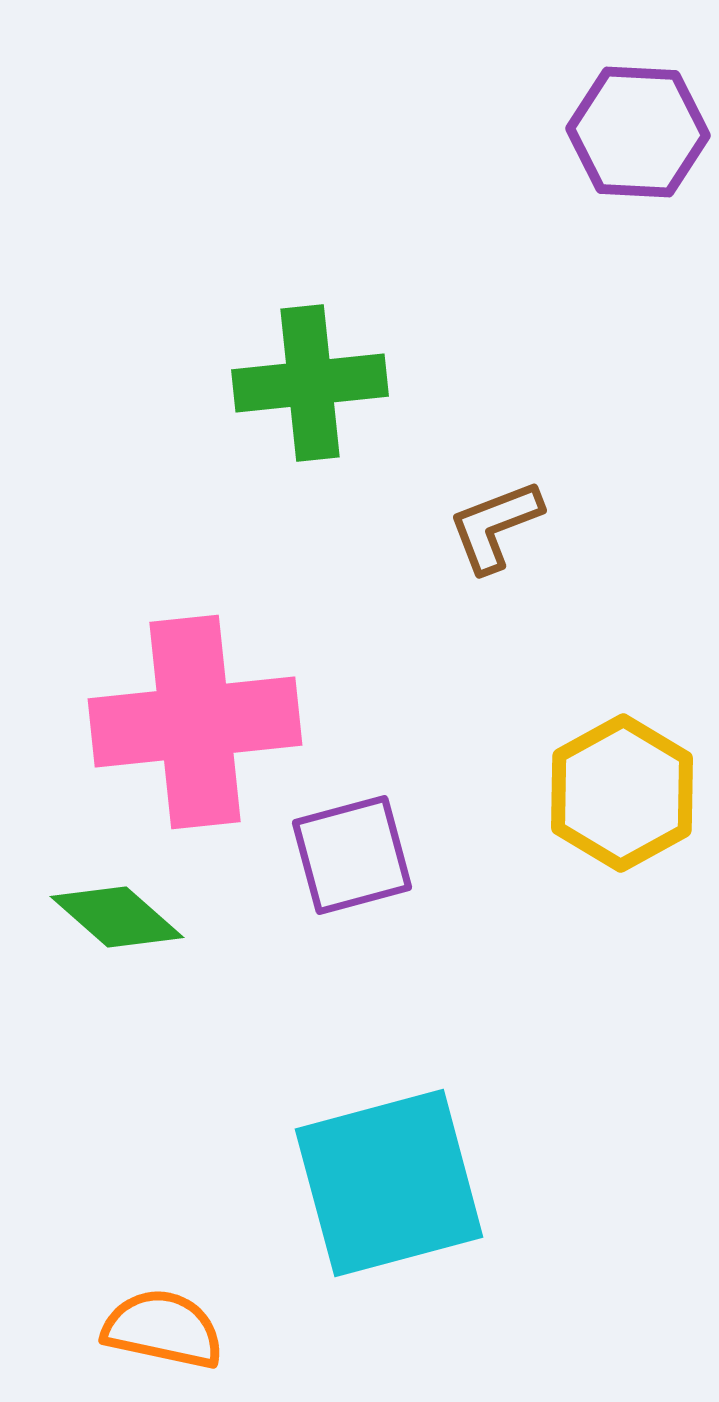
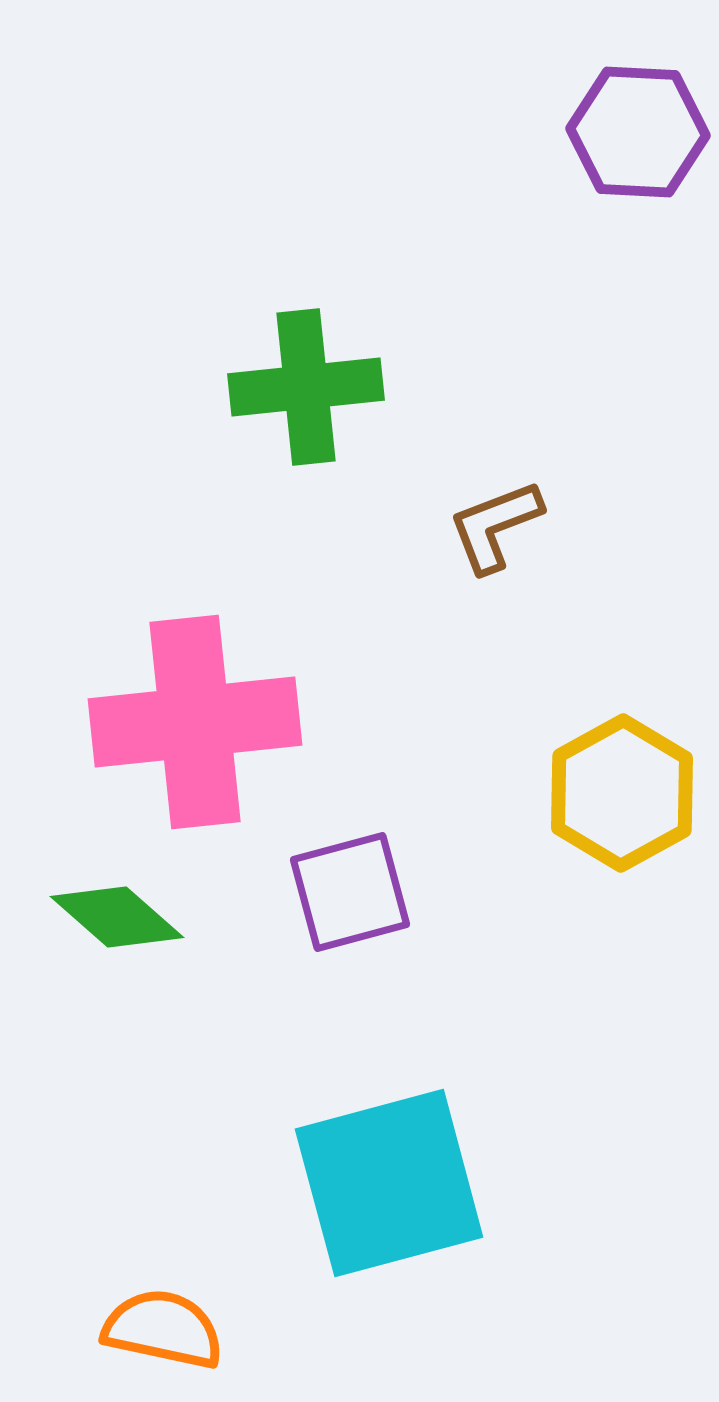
green cross: moved 4 px left, 4 px down
purple square: moved 2 px left, 37 px down
